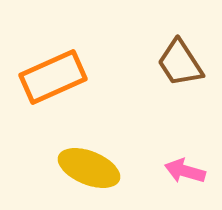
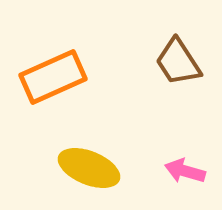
brown trapezoid: moved 2 px left, 1 px up
